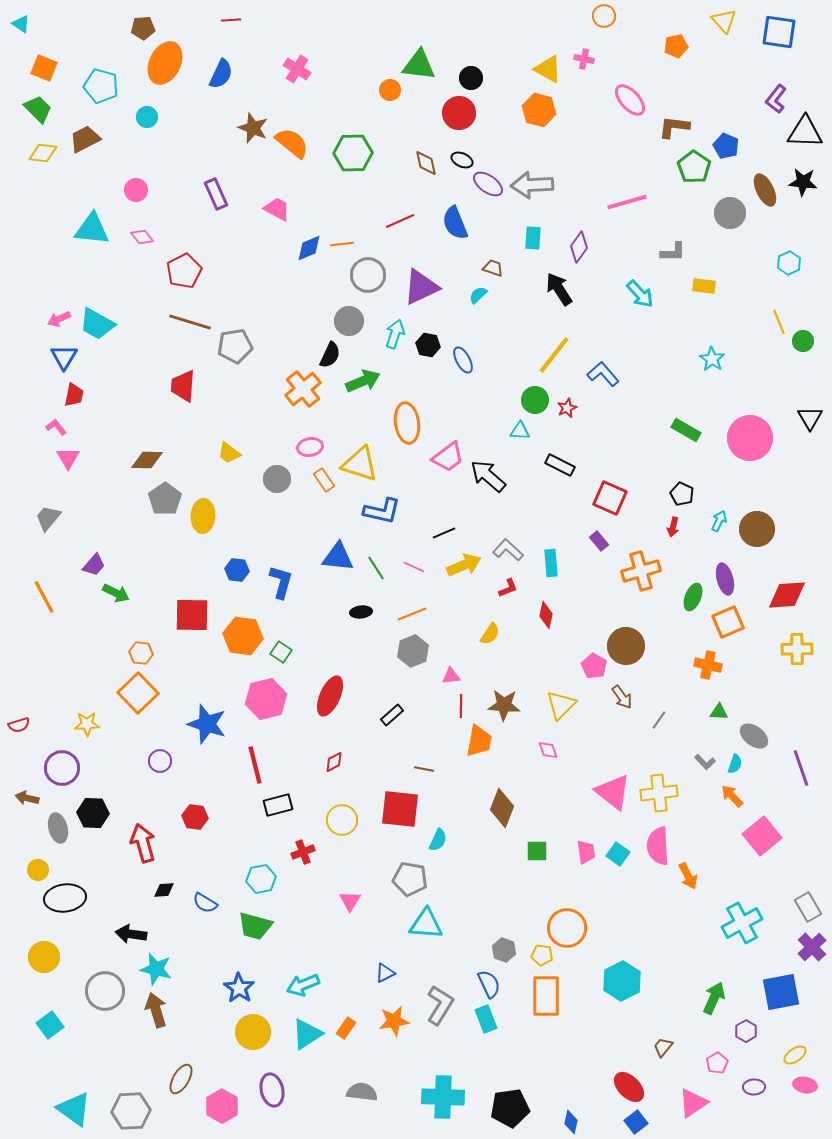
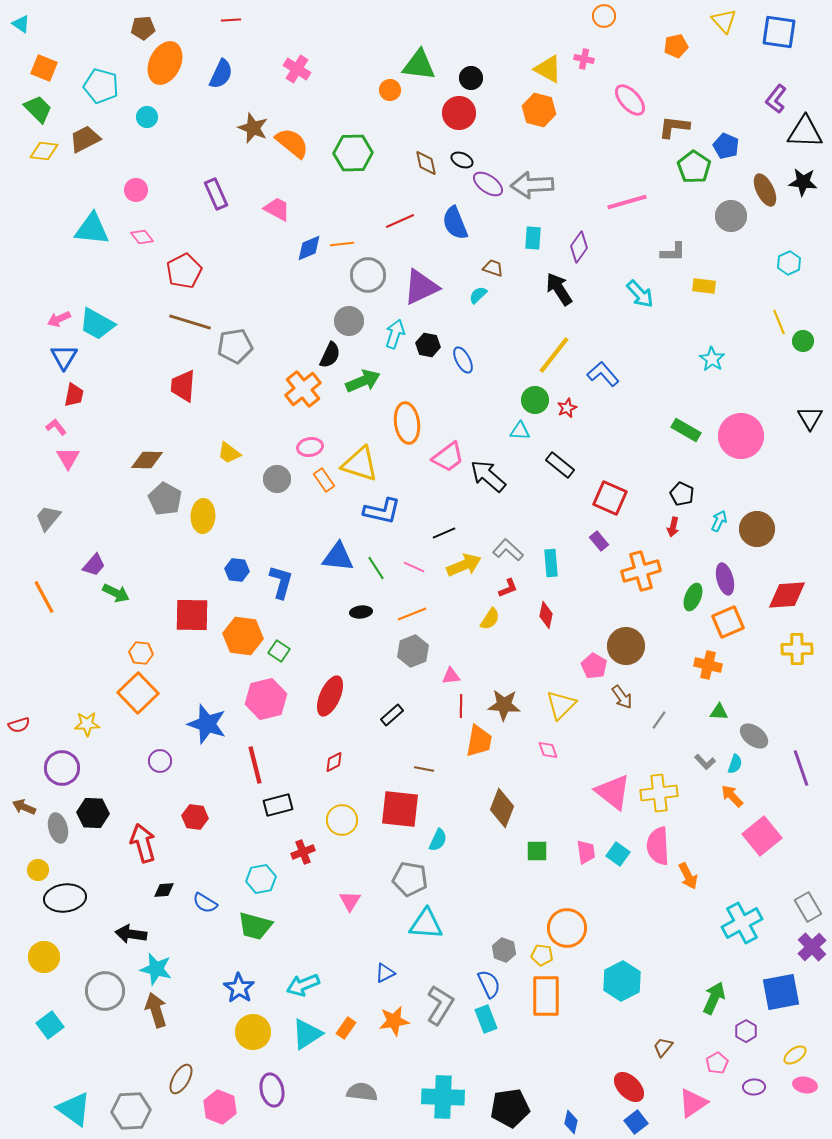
yellow diamond at (43, 153): moved 1 px right, 2 px up
gray circle at (730, 213): moved 1 px right, 3 px down
pink circle at (750, 438): moved 9 px left, 2 px up
black rectangle at (560, 465): rotated 12 degrees clockwise
gray pentagon at (165, 499): rotated 8 degrees counterclockwise
yellow semicircle at (490, 634): moved 15 px up
green square at (281, 652): moved 2 px left, 1 px up
brown arrow at (27, 798): moved 3 px left, 9 px down; rotated 10 degrees clockwise
pink hexagon at (222, 1106): moved 2 px left, 1 px down; rotated 8 degrees counterclockwise
